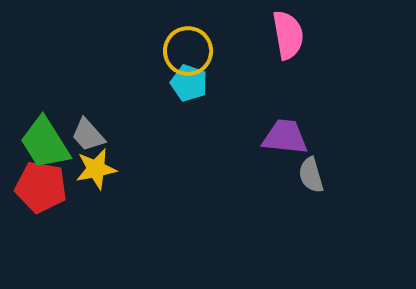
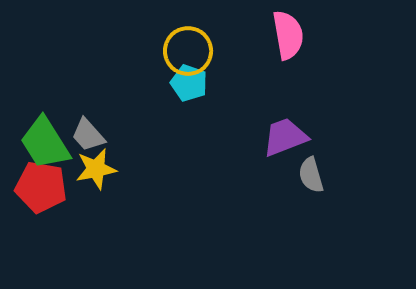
purple trapezoid: rotated 27 degrees counterclockwise
